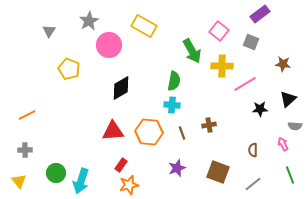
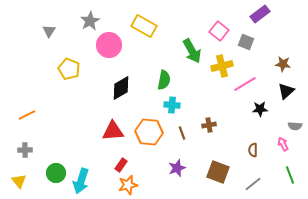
gray star: moved 1 px right
gray square: moved 5 px left
yellow cross: rotated 15 degrees counterclockwise
green semicircle: moved 10 px left, 1 px up
black triangle: moved 2 px left, 8 px up
orange star: moved 1 px left
